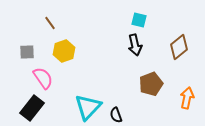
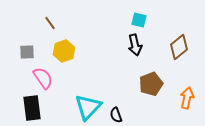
black rectangle: rotated 45 degrees counterclockwise
